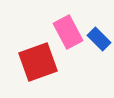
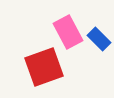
red square: moved 6 px right, 5 px down
